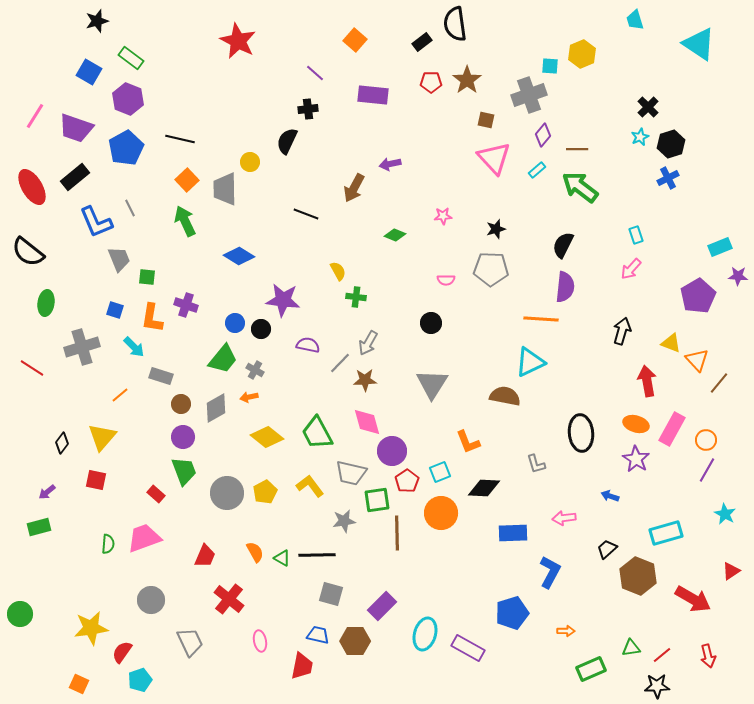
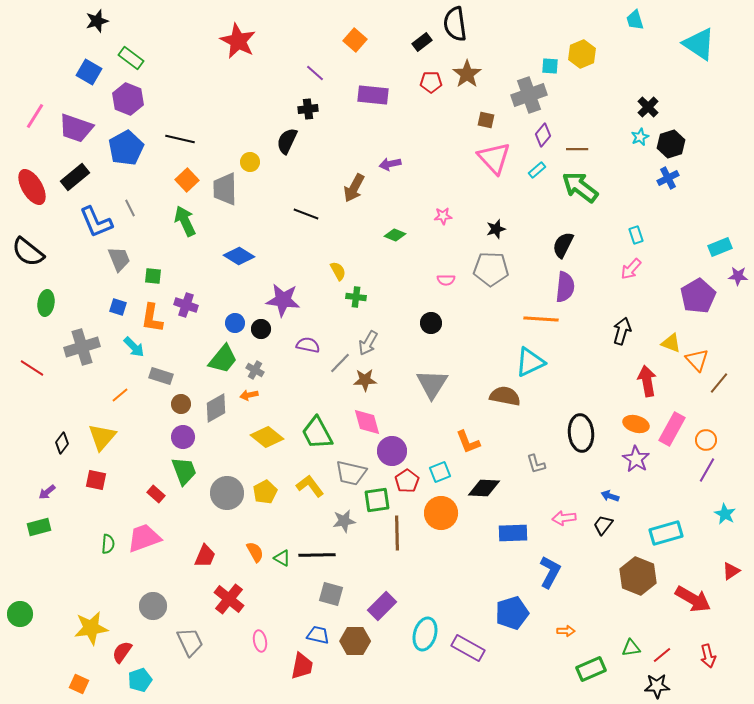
brown star at (467, 80): moved 6 px up
green square at (147, 277): moved 6 px right, 1 px up
blue square at (115, 310): moved 3 px right, 3 px up
orange arrow at (249, 397): moved 2 px up
black trapezoid at (607, 549): moved 4 px left, 24 px up; rotated 10 degrees counterclockwise
gray circle at (151, 600): moved 2 px right, 6 px down
